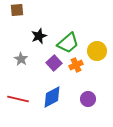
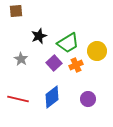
brown square: moved 1 px left, 1 px down
green trapezoid: rotated 10 degrees clockwise
blue diamond: rotated 10 degrees counterclockwise
